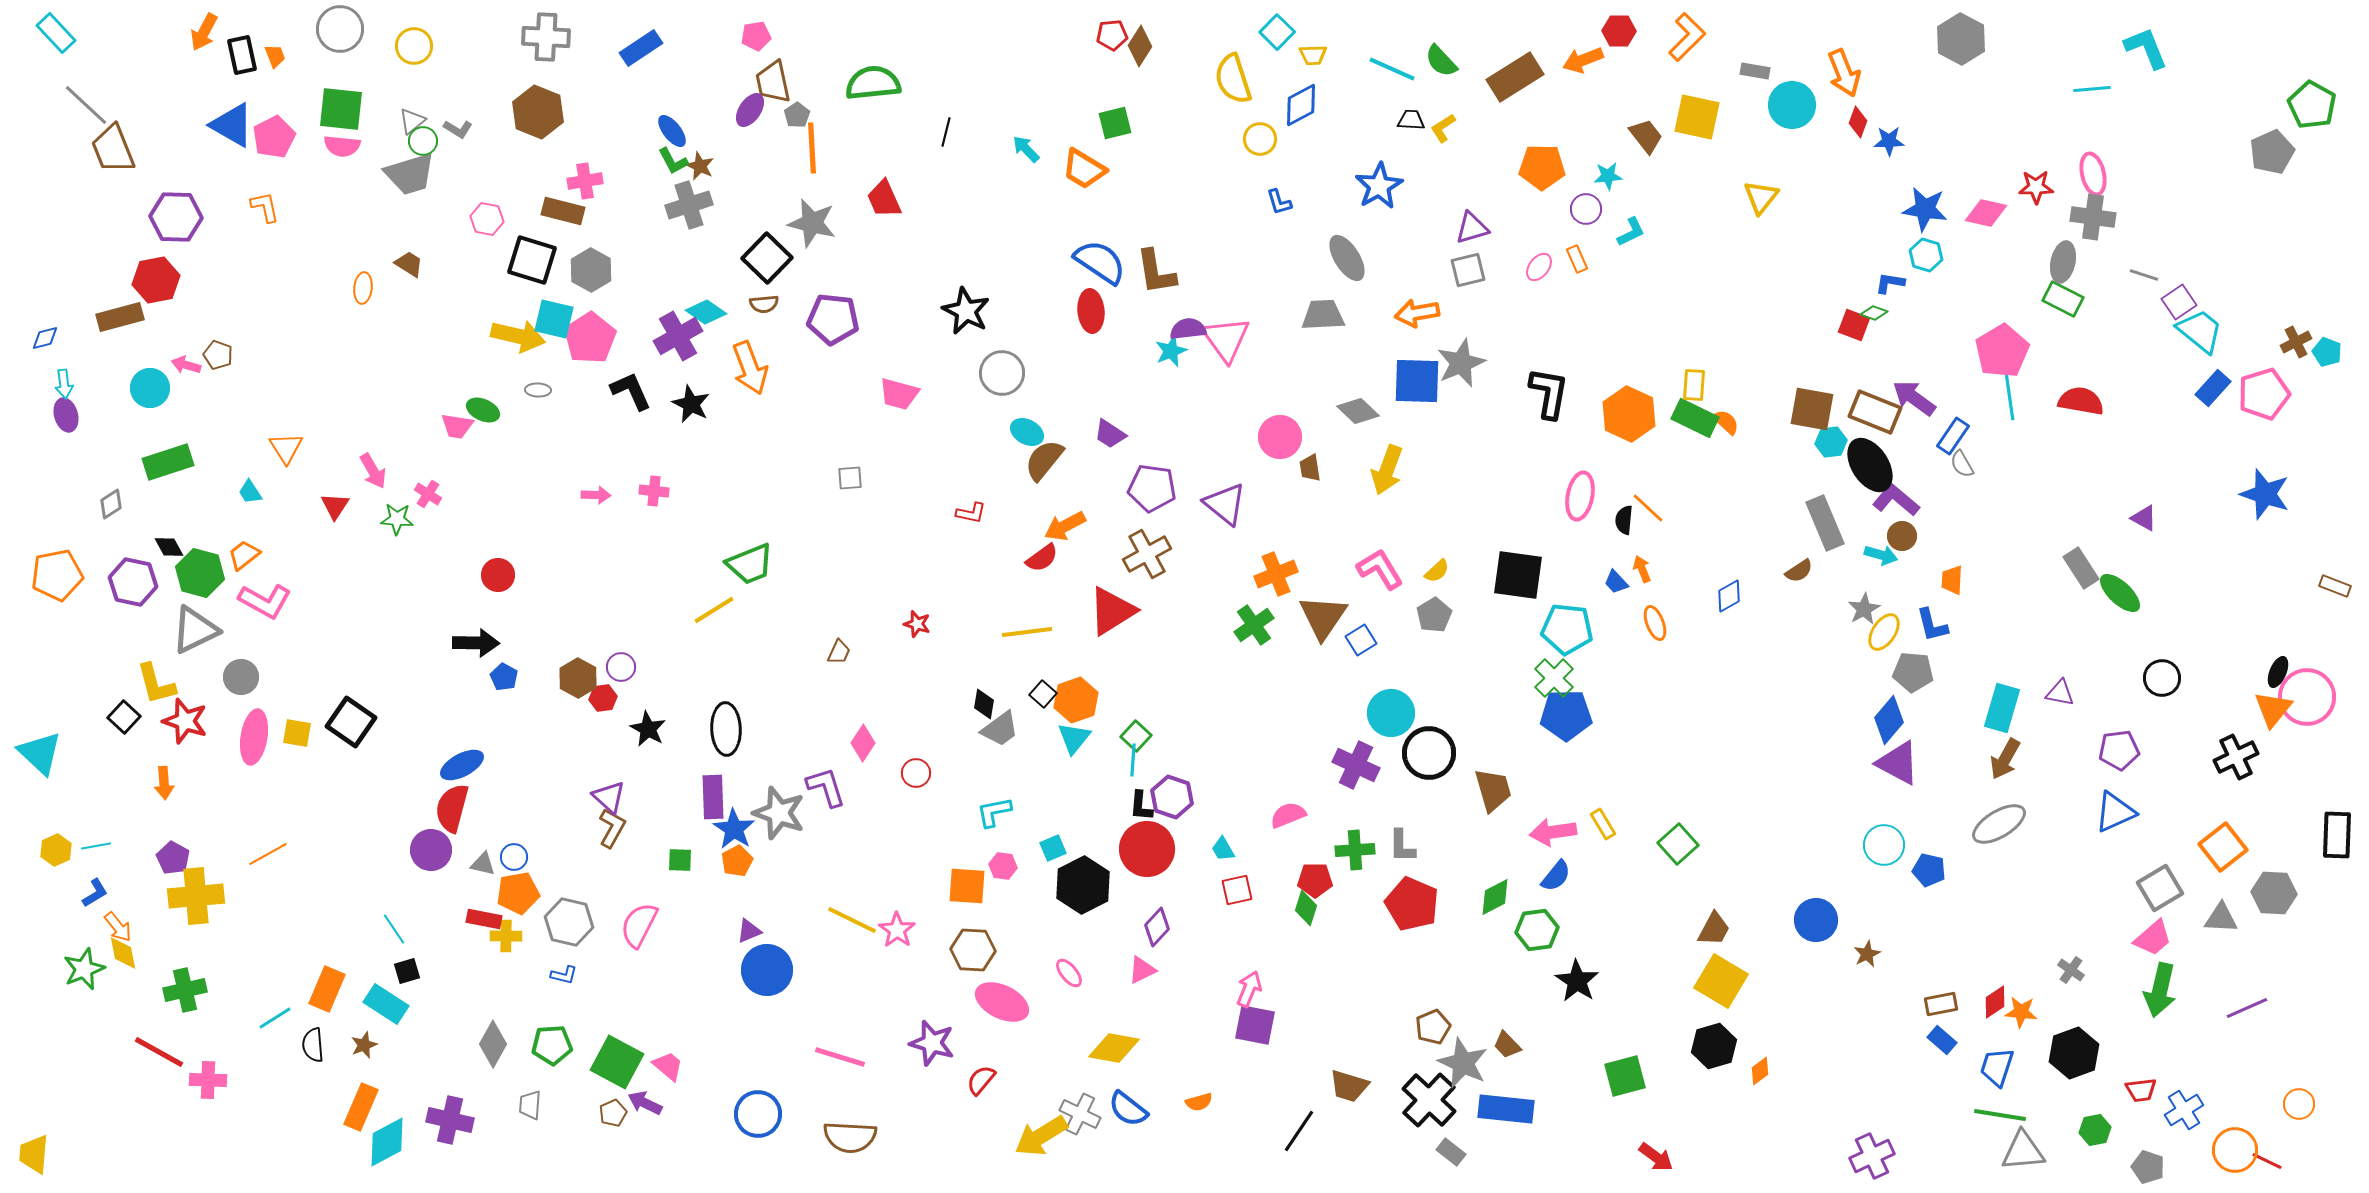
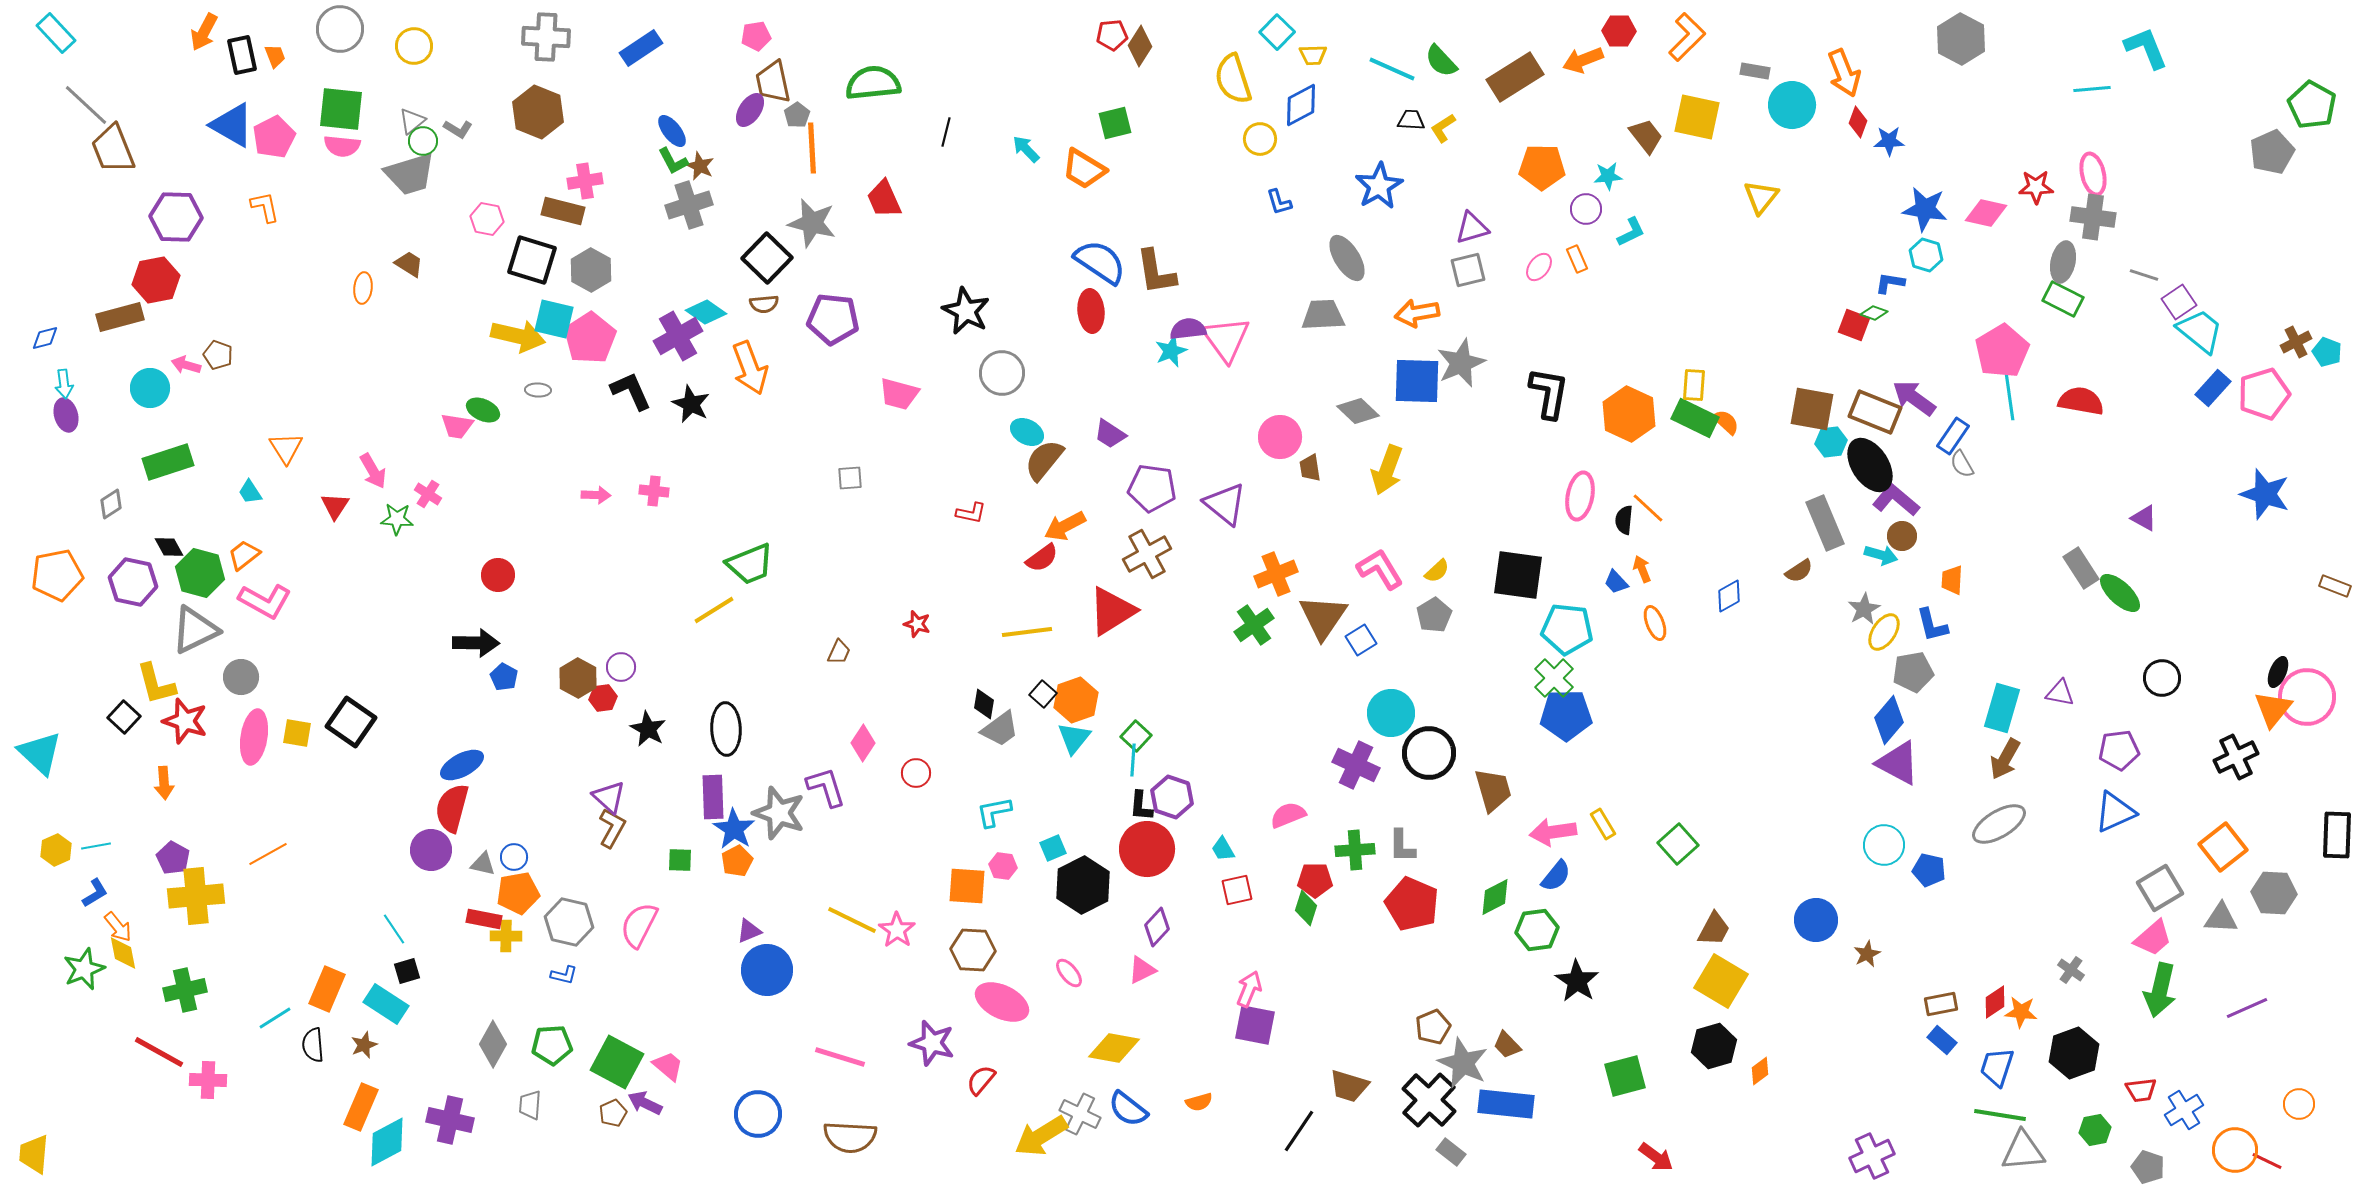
gray pentagon at (1913, 672): rotated 15 degrees counterclockwise
blue rectangle at (1506, 1109): moved 5 px up
